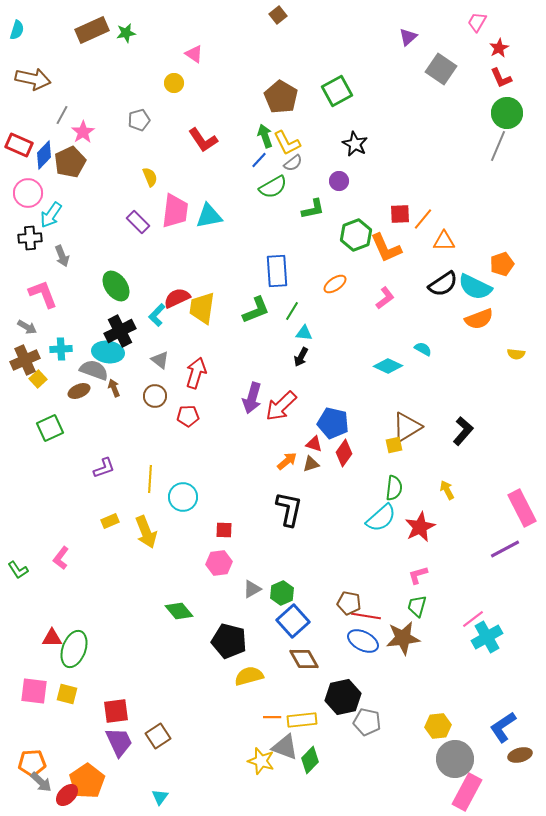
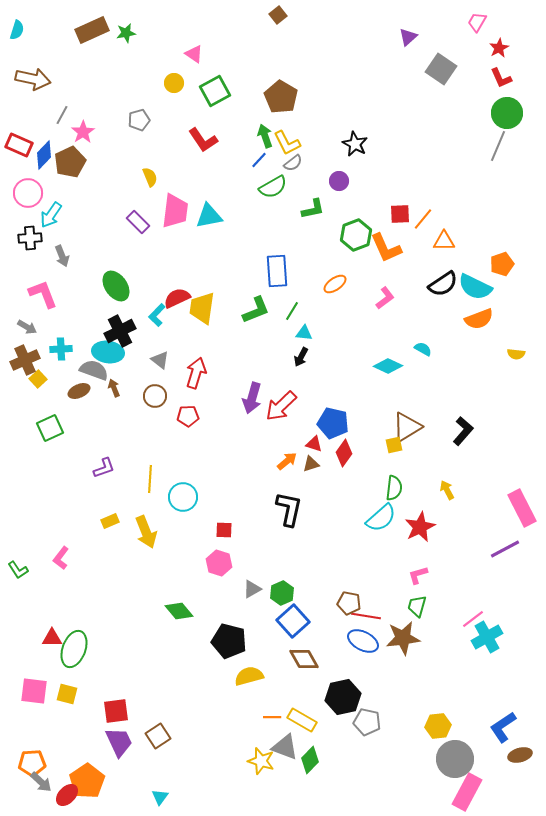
green square at (337, 91): moved 122 px left
pink hexagon at (219, 563): rotated 25 degrees clockwise
yellow rectangle at (302, 720): rotated 36 degrees clockwise
